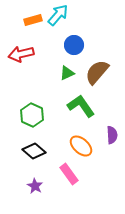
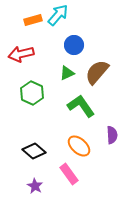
green hexagon: moved 22 px up
orange ellipse: moved 2 px left
